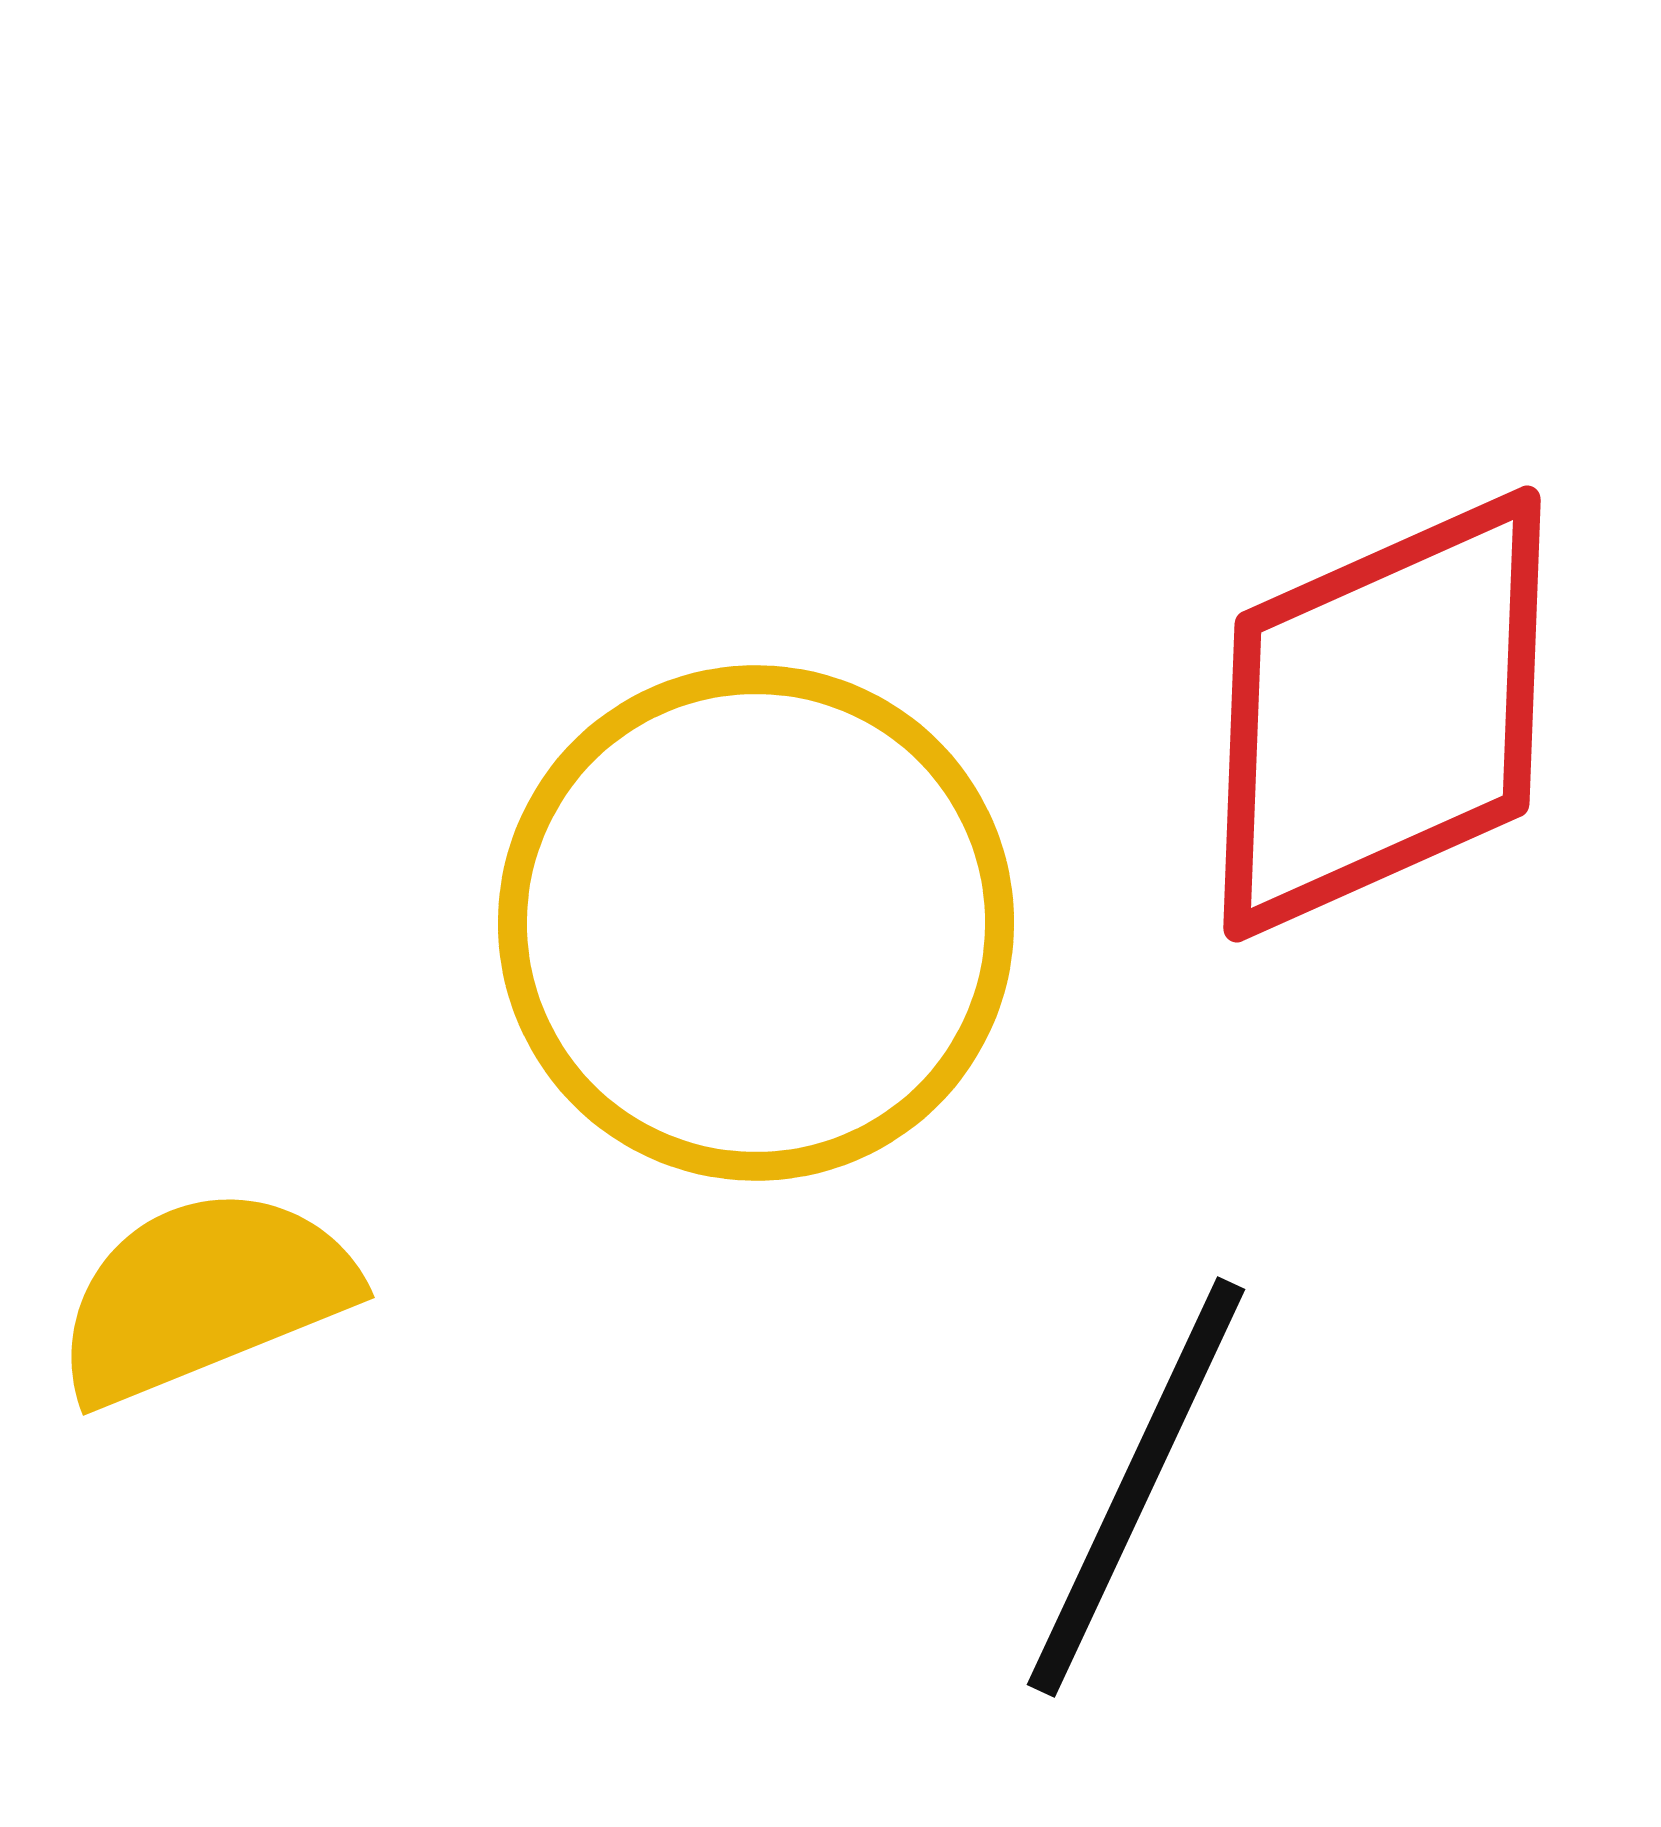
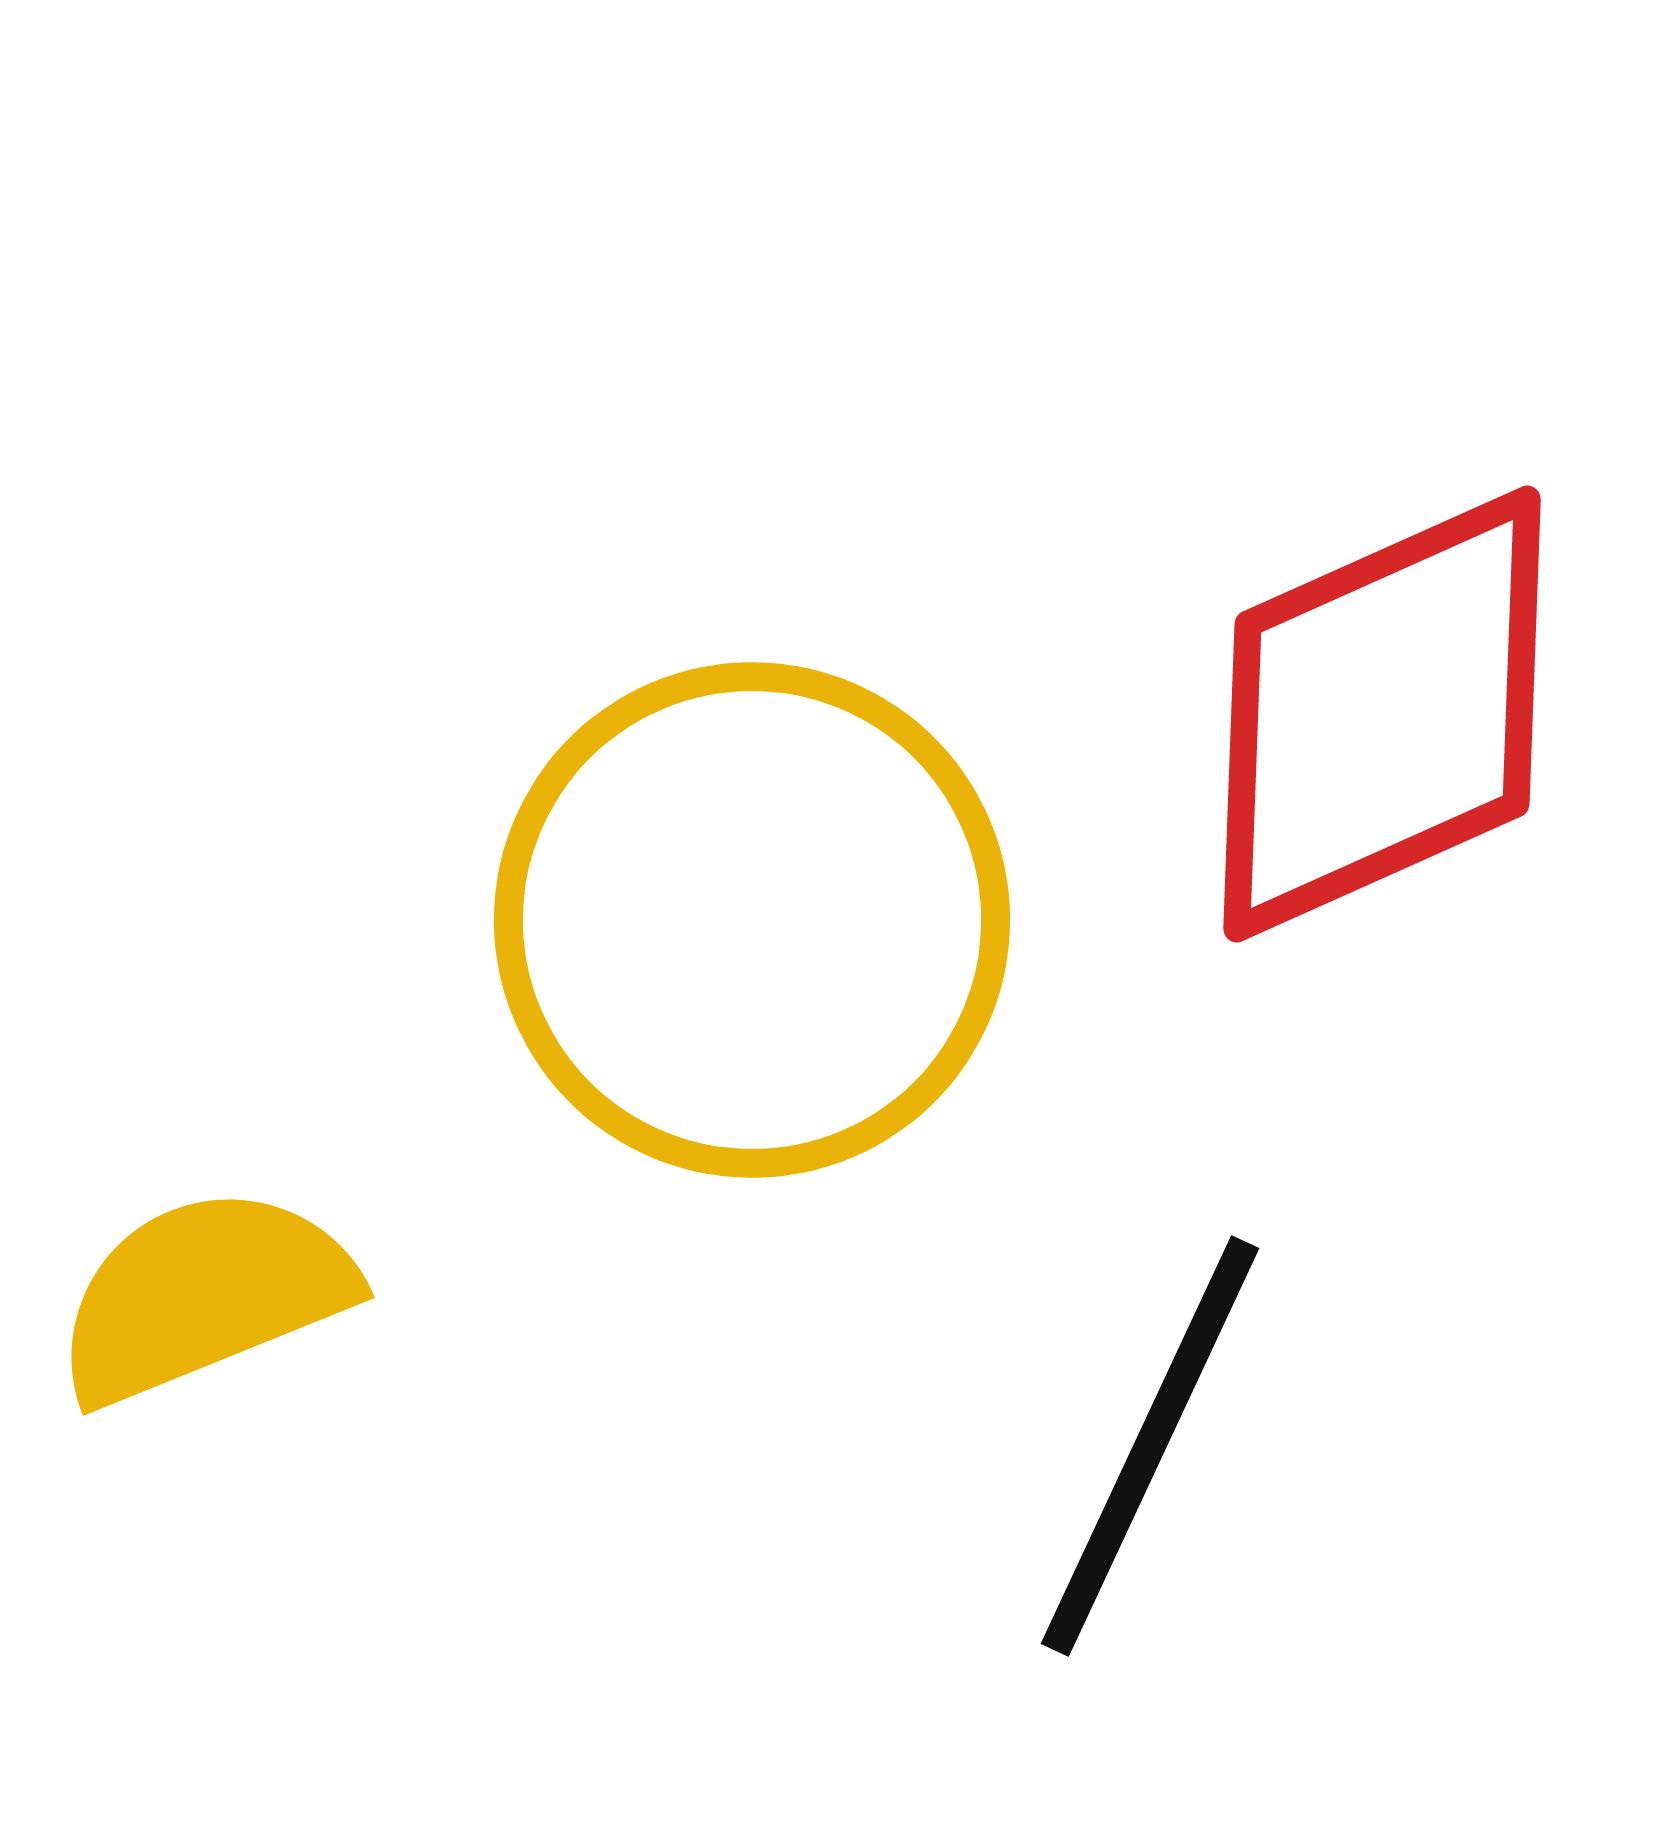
yellow circle: moved 4 px left, 3 px up
black line: moved 14 px right, 41 px up
